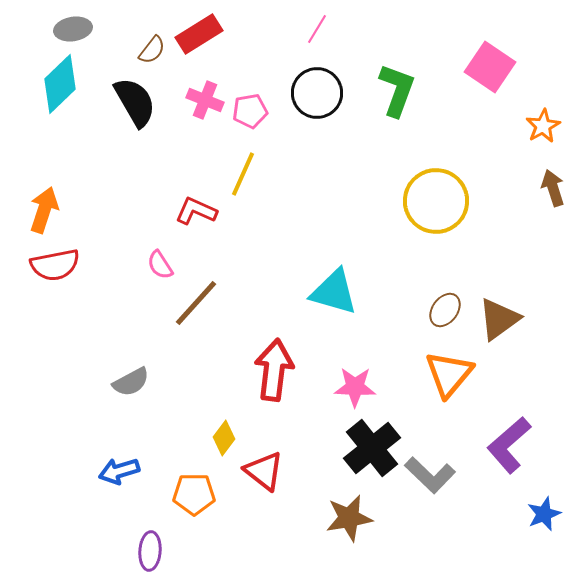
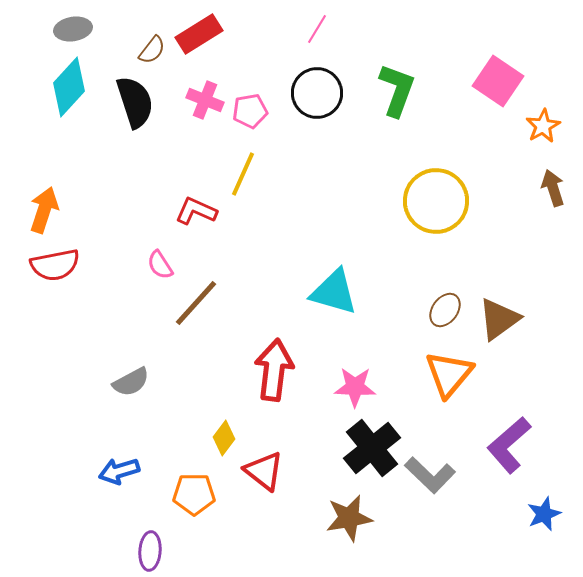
pink square: moved 8 px right, 14 px down
cyan diamond: moved 9 px right, 3 px down; rotated 4 degrees counterclockwise
black semicircle: rotated 12 degrees clockwise
